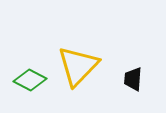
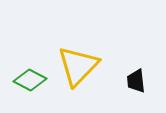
black trapezoid: moved 3 px right, 2 px down; rotated 10 degrees counterclockwise
